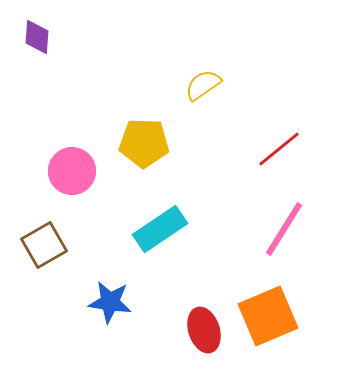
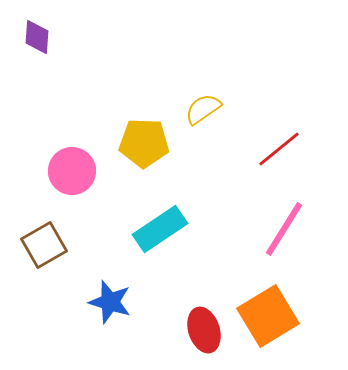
yellow semicircle: moved 24 px down
blue star: rotated 9 degrees clockwise
orange square: rotated 8 degrees counterclockwise
